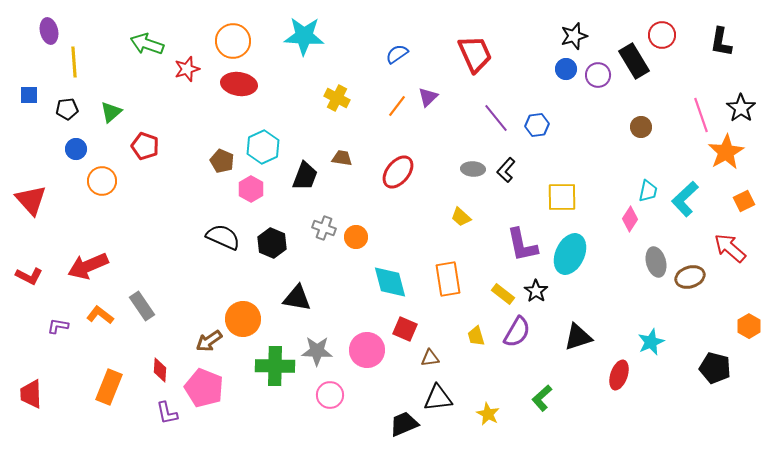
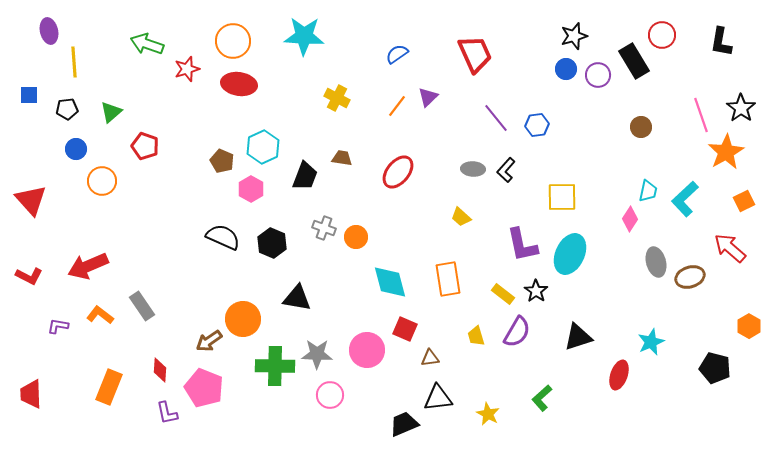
gray star at (317, 351): moved 3 px down
